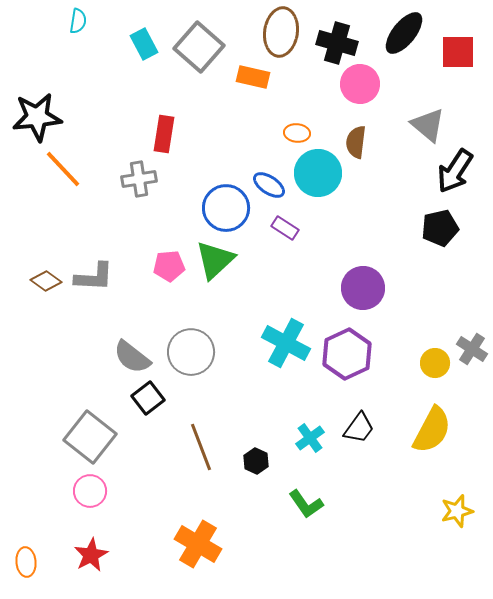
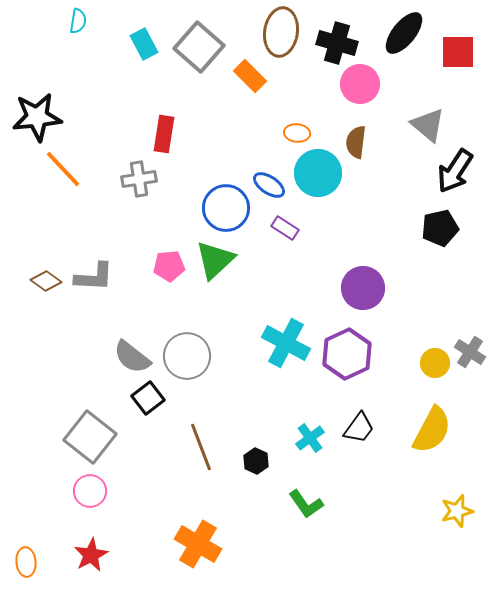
orange rectangle at (253, 77): moved 3 px left, 1 px up; rotated 32 degrees clockwise
gray cross at (472, 349): moved 2 px left, 3 px down
gray circle at (191, 352): moved 4 px left, 4 px down
